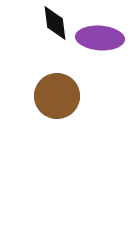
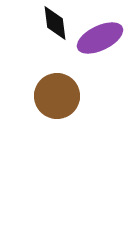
purple ellipse: rotated 30 degrees counterclockwise
